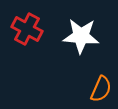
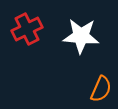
red cross: rotated 36 degrees clockwise
